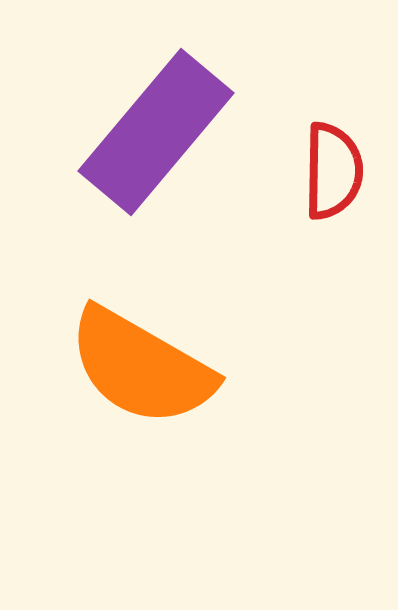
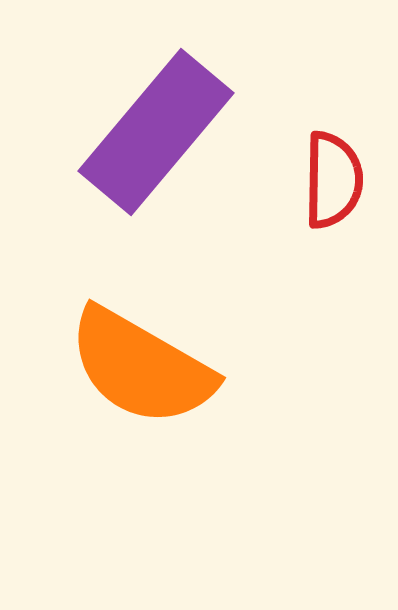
red semicircle: moved 9 px down
